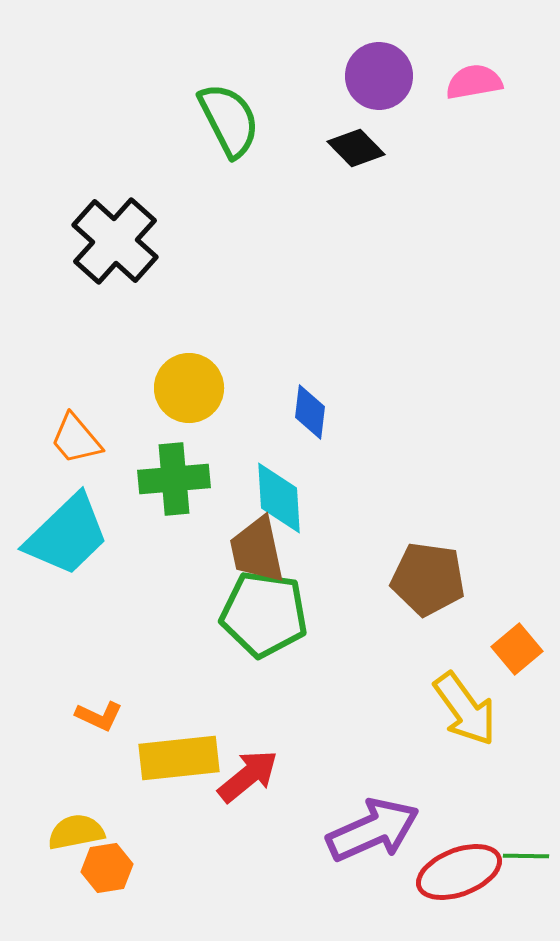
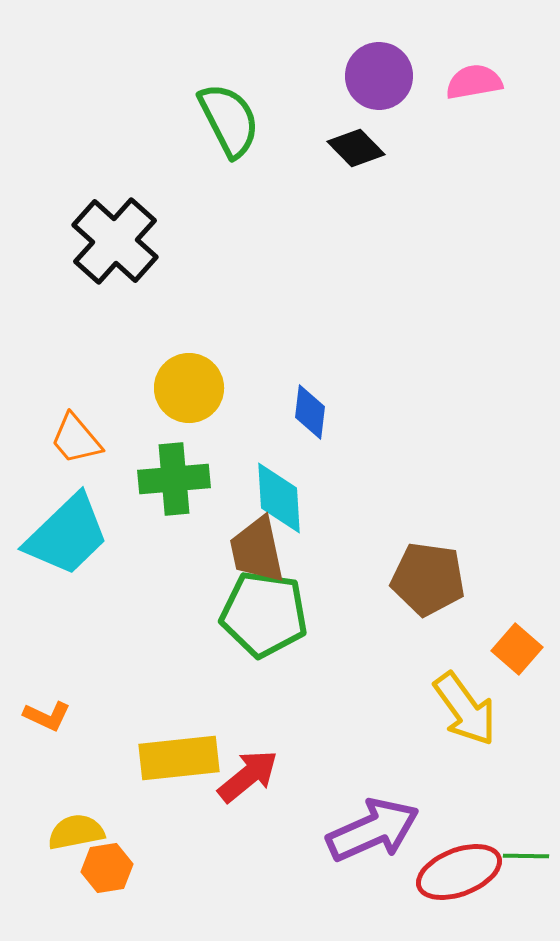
orange square: rotated 9 degrees counterclockwise
orange L-shape: moved 52 px left
